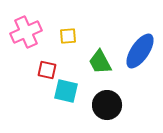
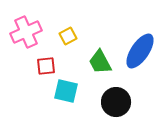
yellow square: rotated 24 degrees counterclockwise
red square: moved 1 px left, 4 px up; rotated 18 degrees counterclockwise
black circle: moved 9 px right, 3 px up
